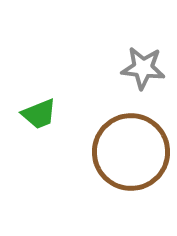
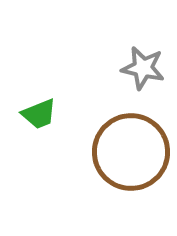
gray star: rotated 6 degrees clockwise
